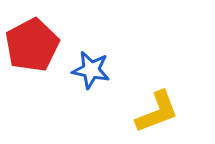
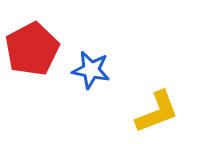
red pentagon: moved 4 px down
